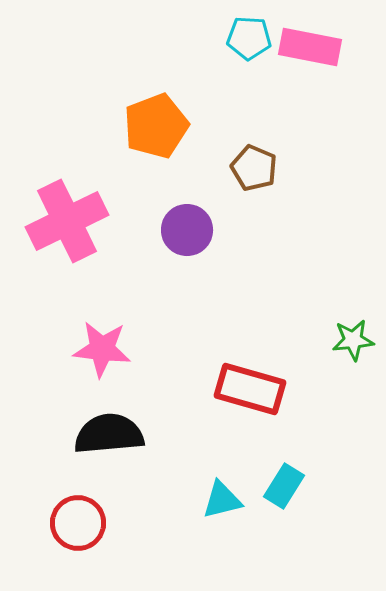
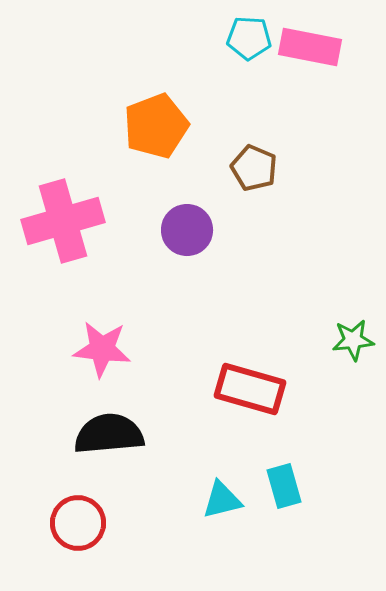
pink cross: moved 4 px left; rotated 10 degrees clockwise
cyan rectangle: rotated 48 degrees counterclockwise
